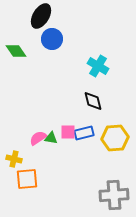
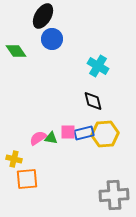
black ellipse: moved 2 px right
yellow hexagon: moved 10 px left, 4 px up
